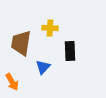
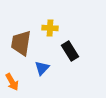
black rectangle: rotated 30 degrees counterclockwise
blue triangle: moved 1 px left, 1 px down
